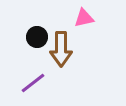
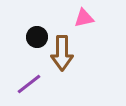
brown arrow: moved 1 px right, 4 px down
purple line: moved 4 px left, 1 px down
